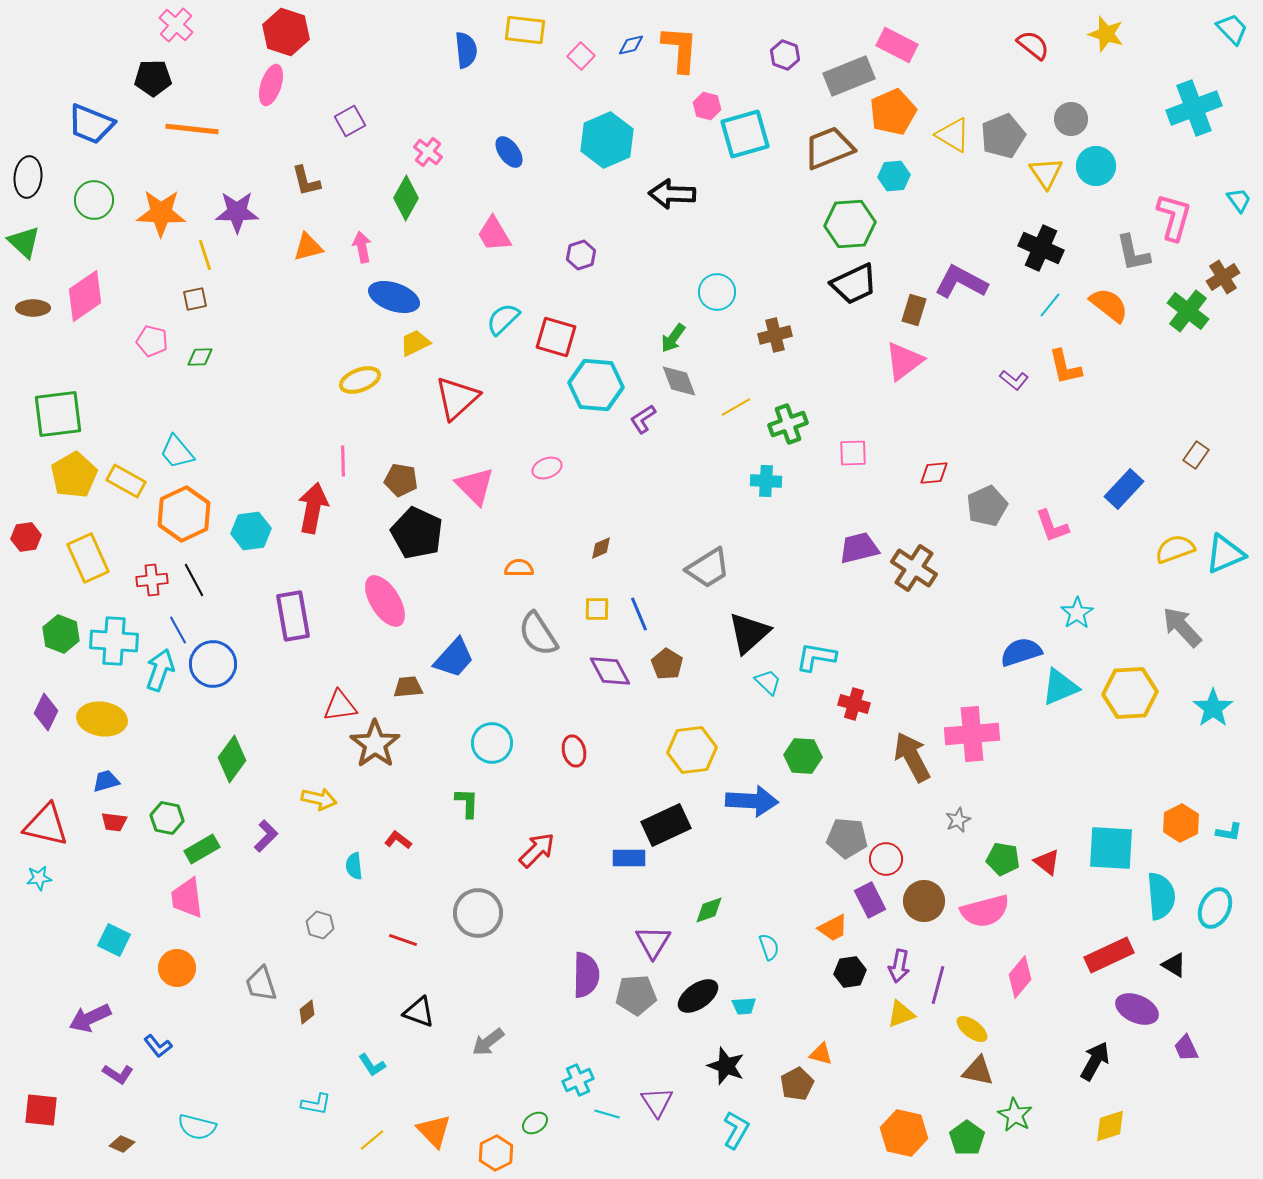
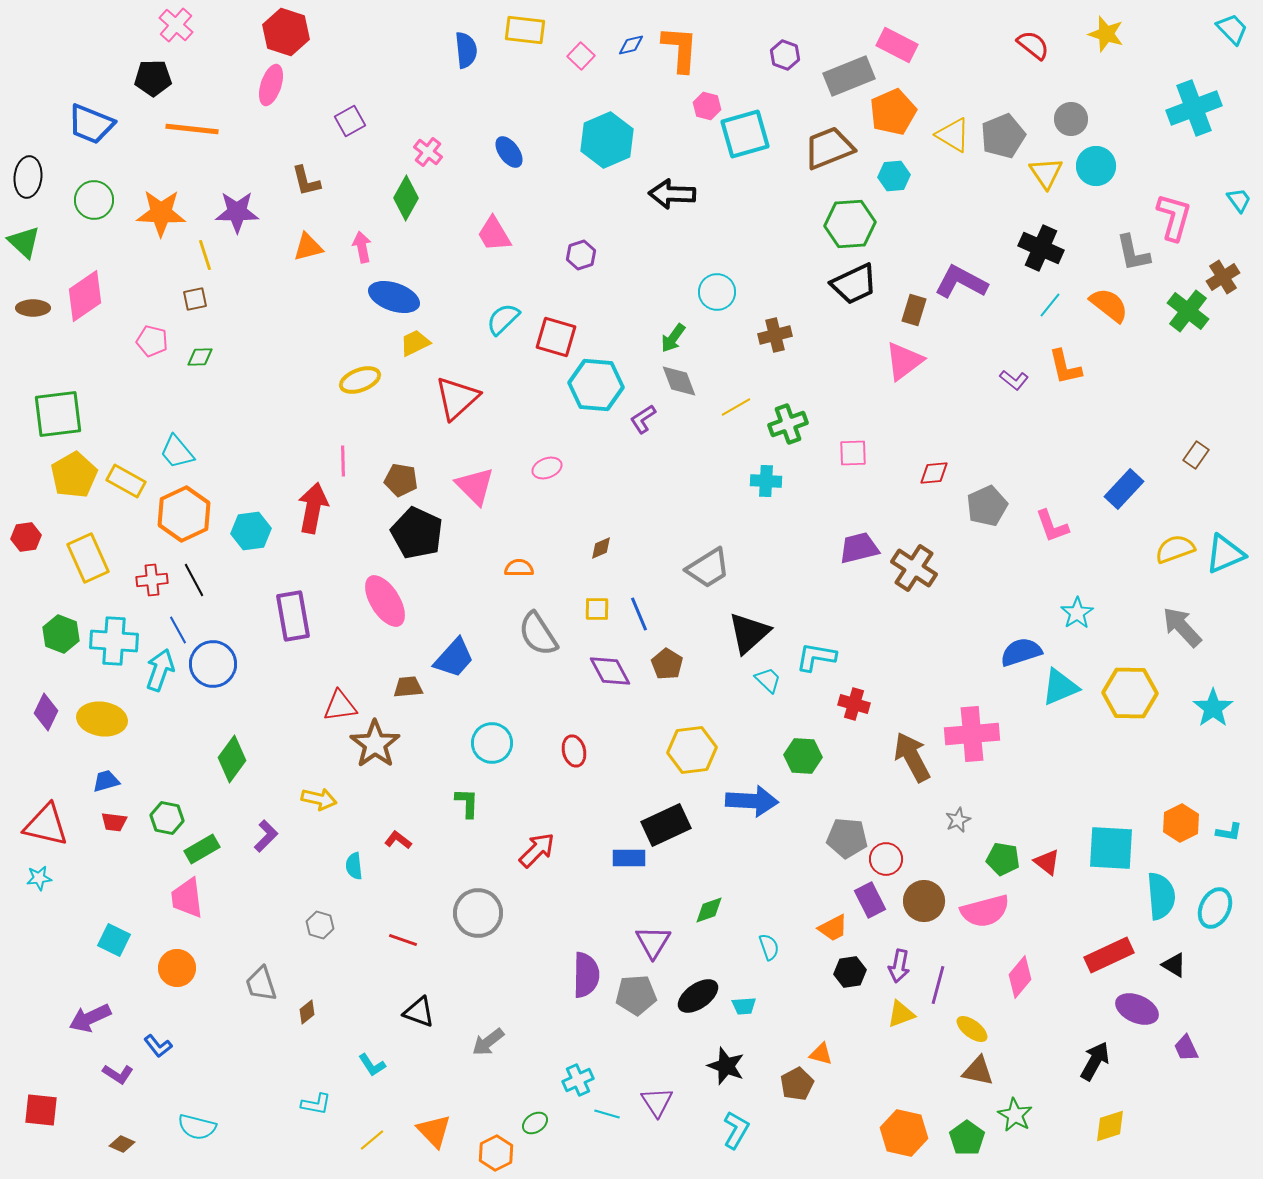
cyan trapezoid at (768, 682): moved 2 px up
yellow hexagon at (1130, 693): rotated 4 degrees clockwise
